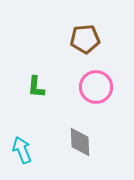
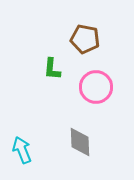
brown pentagon: rotated 16 degrees clockwise
green L-shape: moved 16 px right, 18 px up
